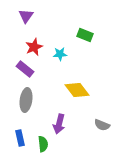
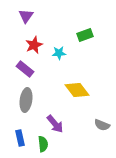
green rectangle: rotated 42 degrees counterclockwise
red star: moved 2 px up
cyan star: moved 1 px left, 1 px up
purple arrow: moved 4 px left; rotated 54 degrees counterclockwise
